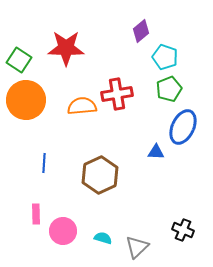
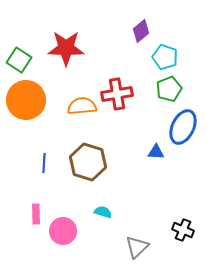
brown hexagon: moved 12 px left, 13 px up; rotated 18 degrees counterclockwise
cyan semicircle: moved 26 px up
